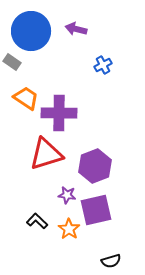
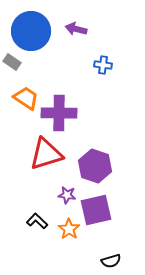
blue cross: rotated 36 degrees clockwise
purple hexagon: rotated 20 degrees counterclockwise
